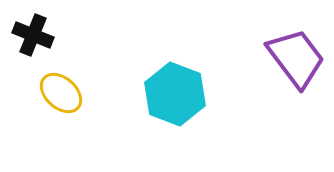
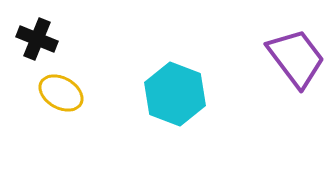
black cross: moved 4 px right, 4 px down
yellow ellipse: rotated 12 degrees counterclockwise
